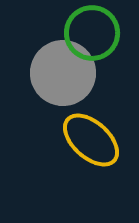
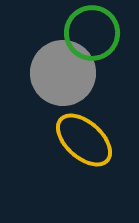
yellow ellipse: moved 7 px left
